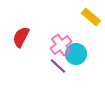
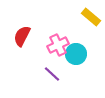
red semicircle: moved 1 px right, 1 px up
pink cross: moved 3 px left; rotated 10 degrees clockwise
purple line: moved 6 px left, 8 px down
